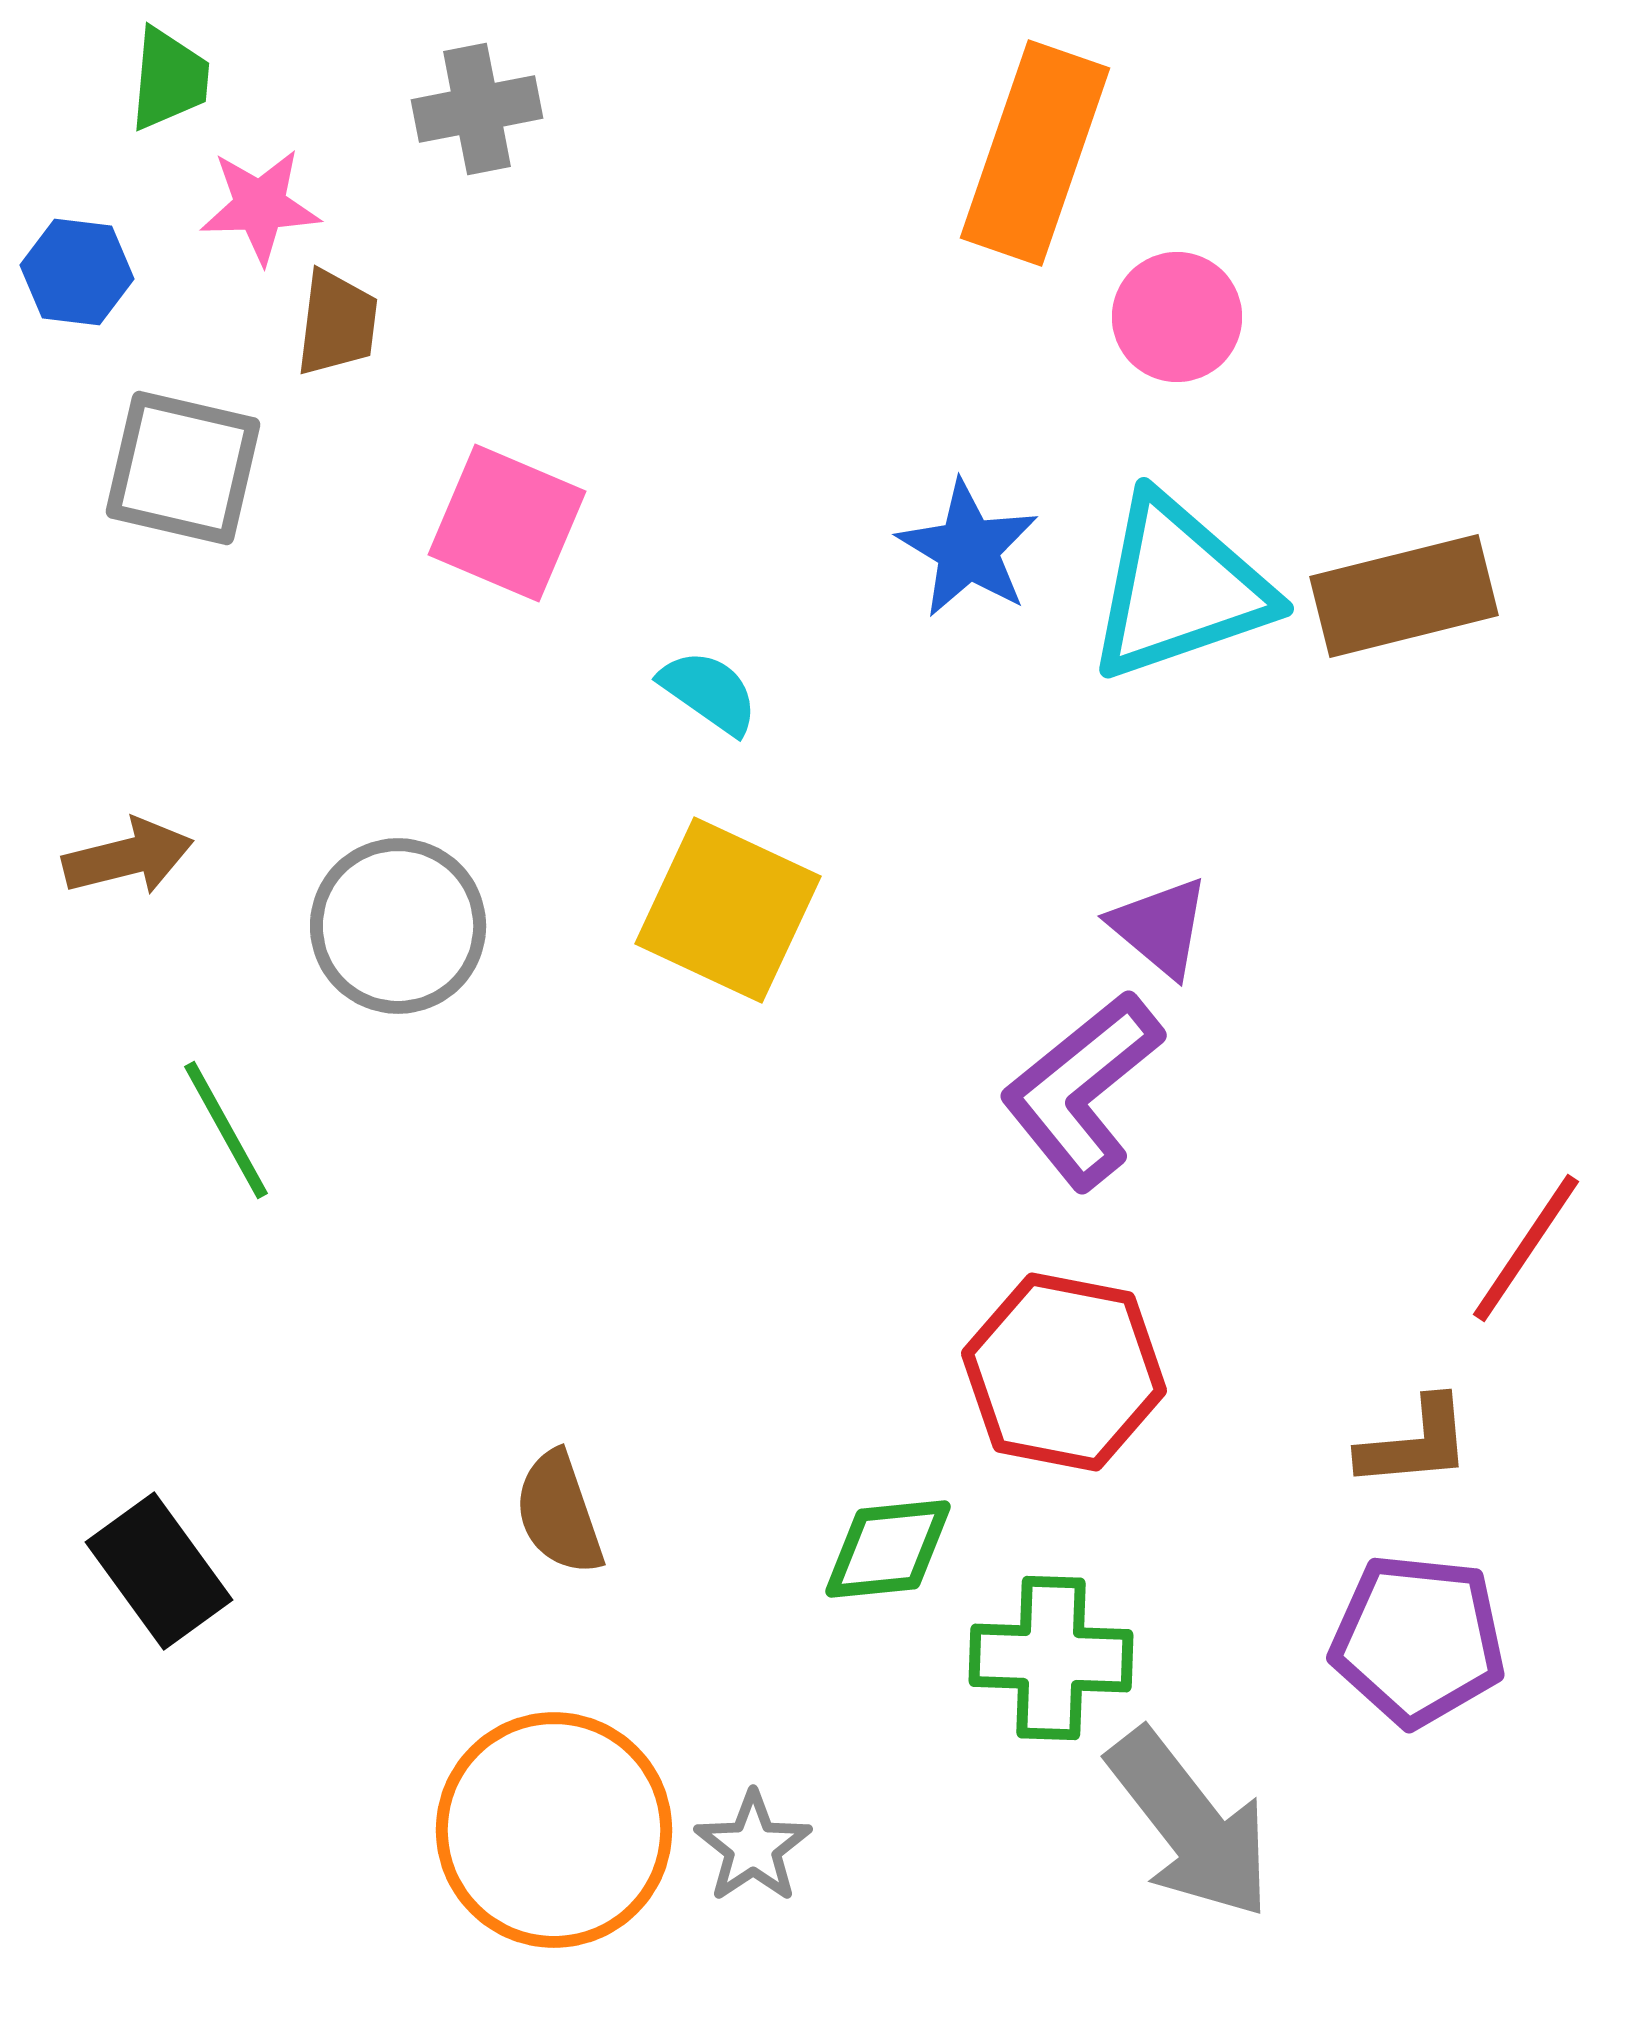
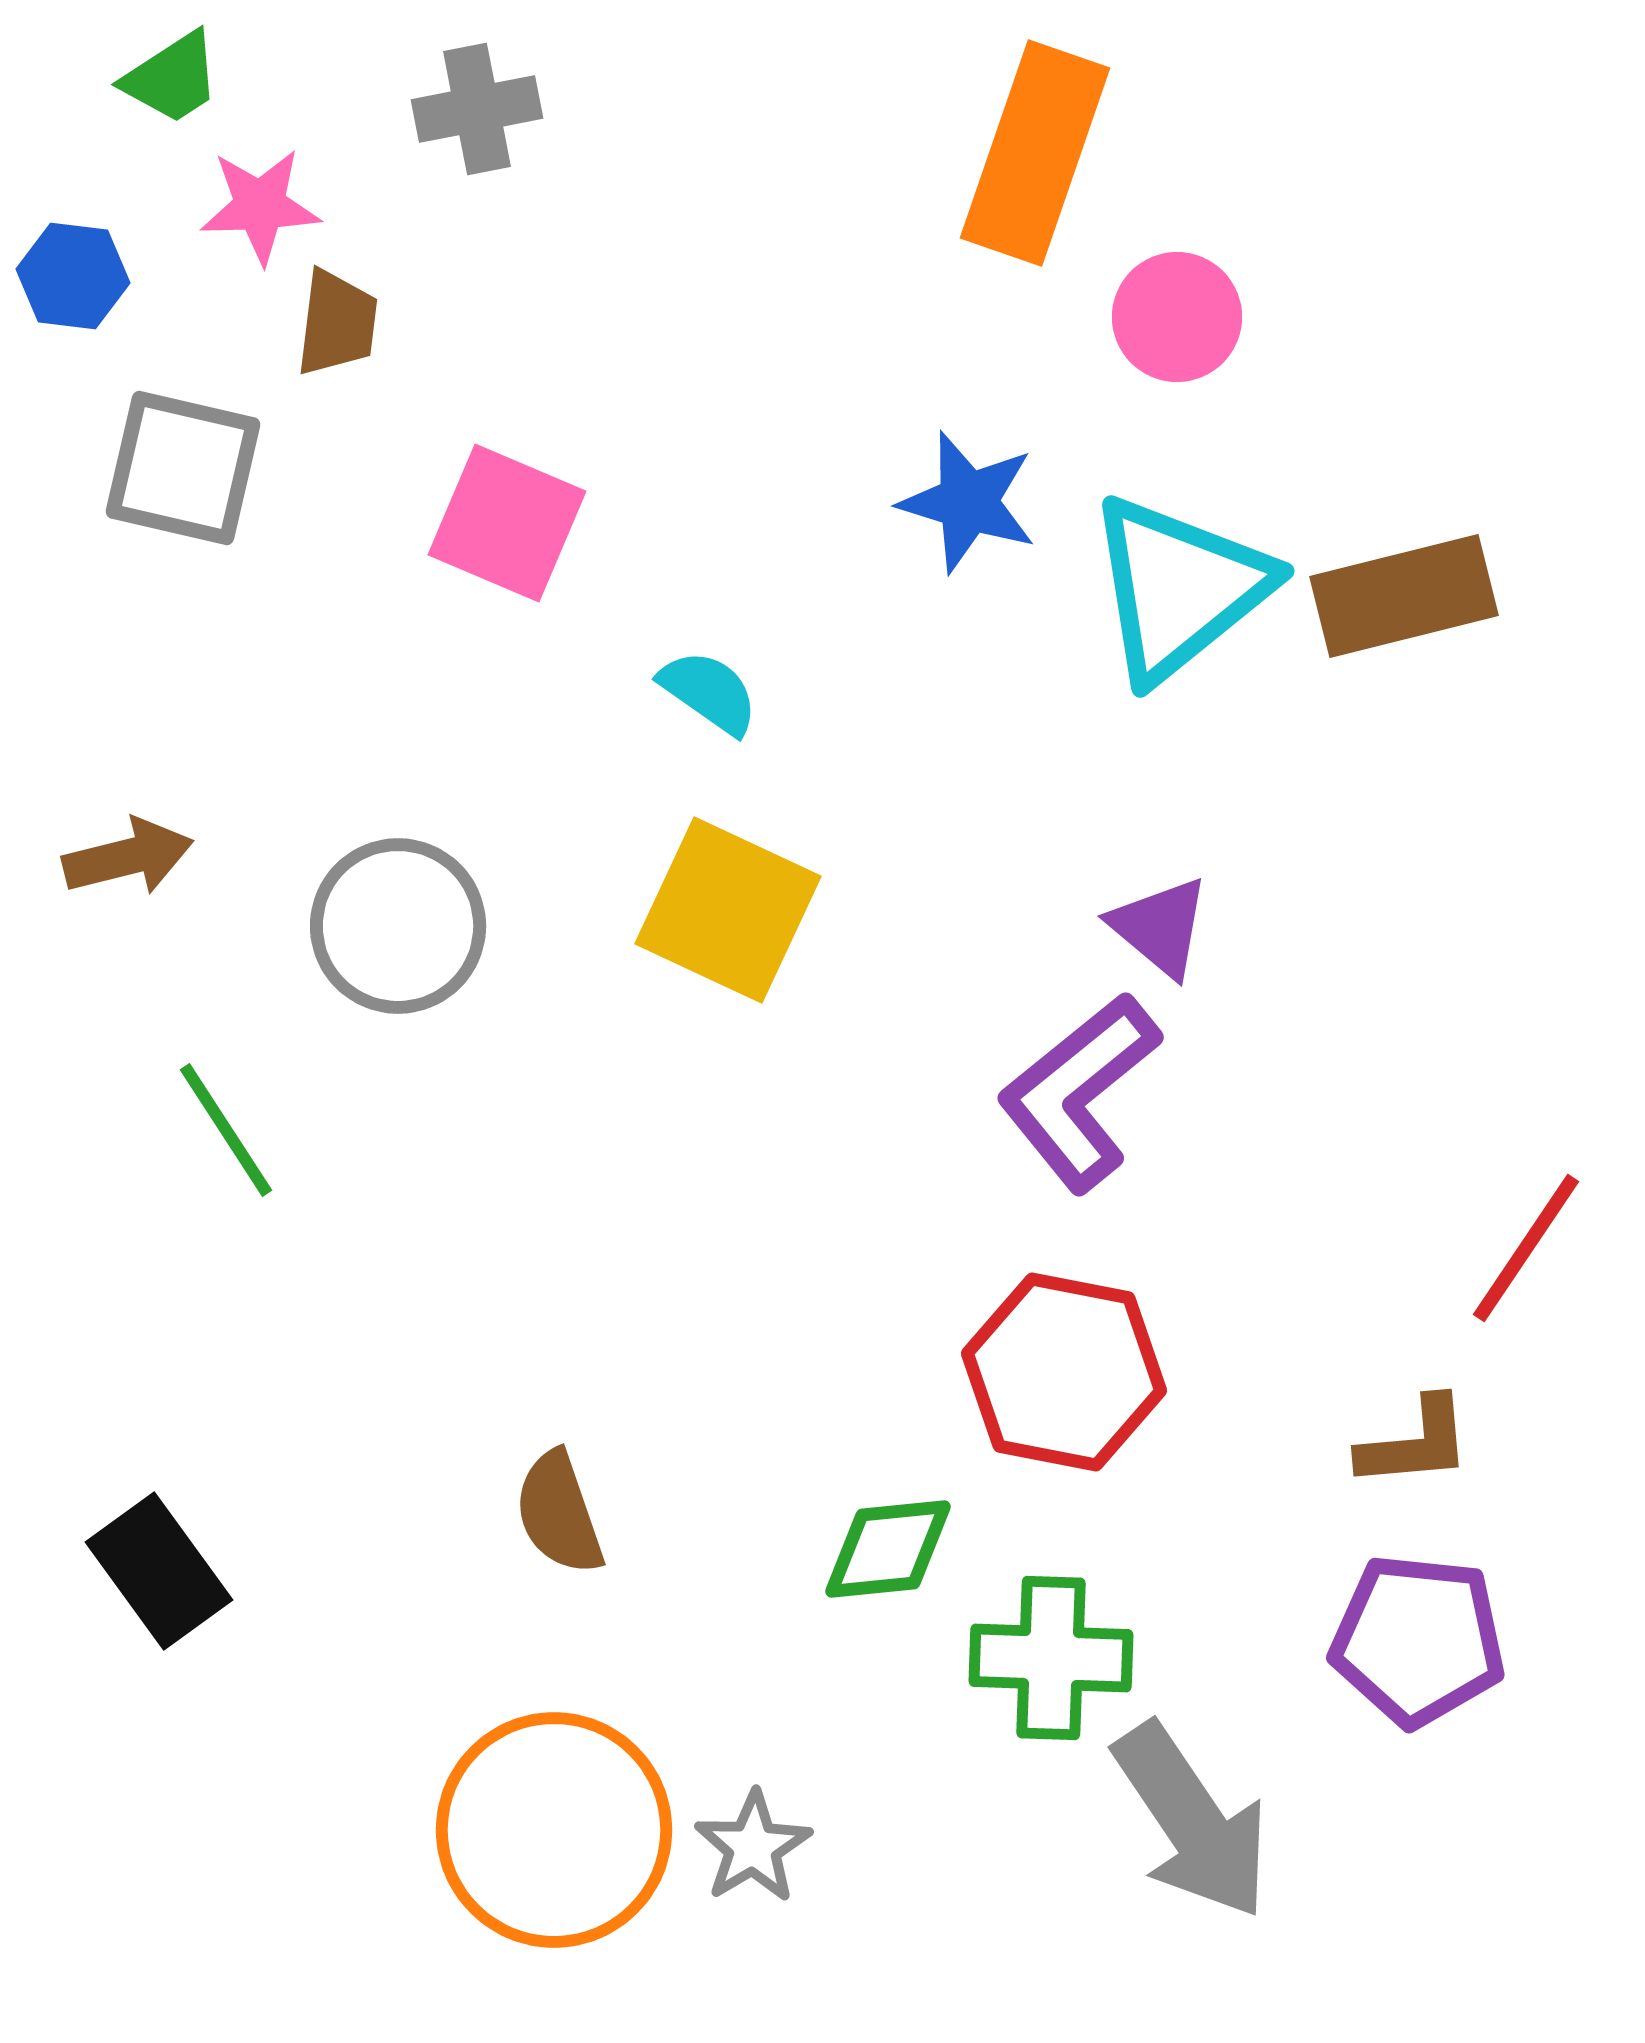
green trapezoid: moved 3 px right, 1 px up; rotated 52 degrees clockwise
blue hexagon: moved 4 px left, 4 px down
blue star: moved 47 px up; rotated 14 degrees counterclockwise
cyan triangle: rotated 20 degrees counterclockwise
purple L-shape: moved 3 px left, 2 px down
green line: rotated 4 degrees counterclockwise
gray arrow: moved 2 px right, 3 px up; rotated 4 degrees clockwise
gray star: rotated 3 degrees clockwise
